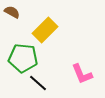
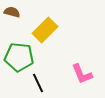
brown semicircle: rotated 14 degrees counterclockwise
green pentagon: moved 4 px left, 1 px up
black line: rotated 24 degrees clockwise
